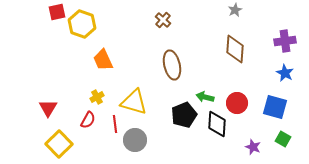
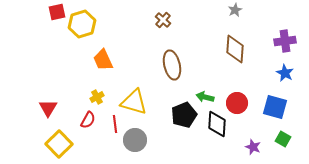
yellow hexagon: rotated 24 degrees clockwise
